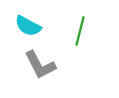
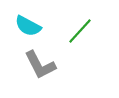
green line: rotated 28 degrees clockwise
